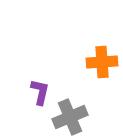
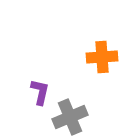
orange cross: moved 5 px up
